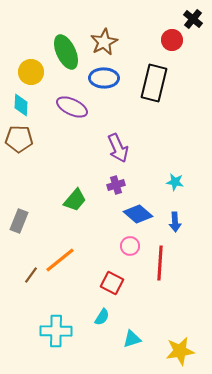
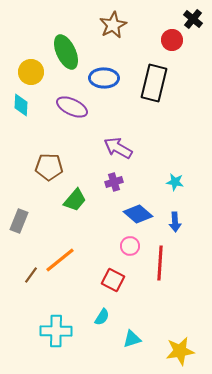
brown star: moved 9 px right, 17 px up
brown pentagon: moved 30 px right, 28 px down
purple arrow: rotated 144 degrees clockwise
purple cross: moved 2 px left, 3 px up
red square: moved 1 px right, 3 px up
